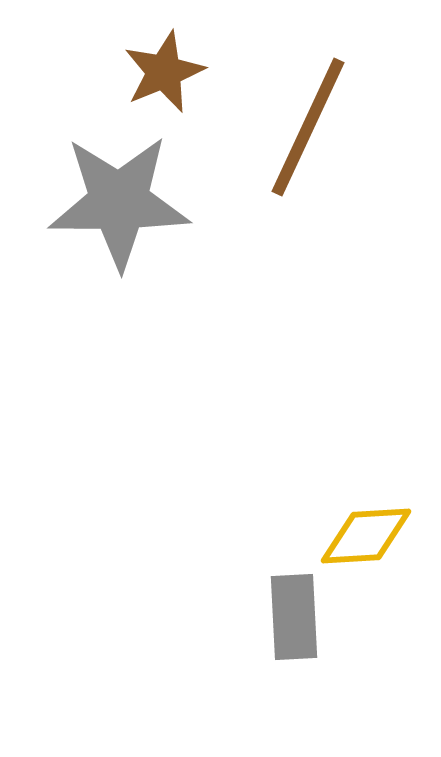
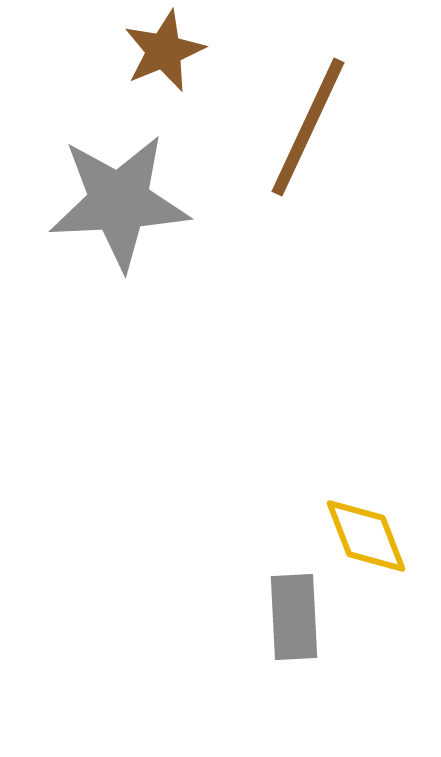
brown star: moved 21 px up
gray star: rotated 3 degrees counterclockwise
yellow diamond: rotated 72 degrees clockwise
